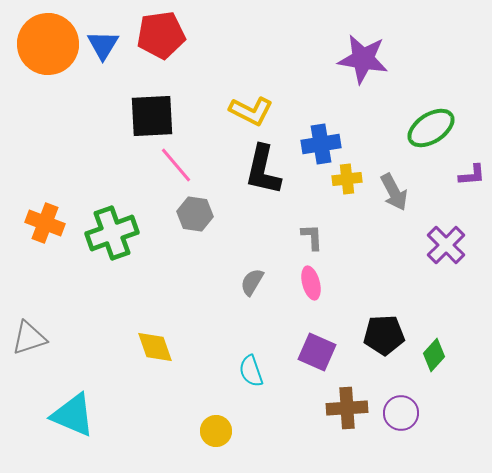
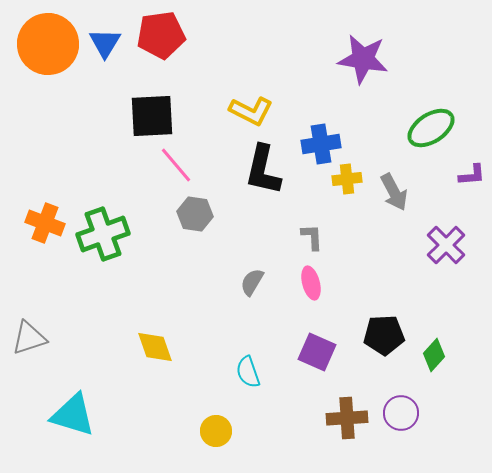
blue triangle: moved 2 px right, 2 px up
green cross: moved 9 px left, 1 px down
cyan semicircle: moved 3 px left, 1 px down
brown cross: moved 10 px down
cyan triangle: rotated 6 degrees counterclockwise
